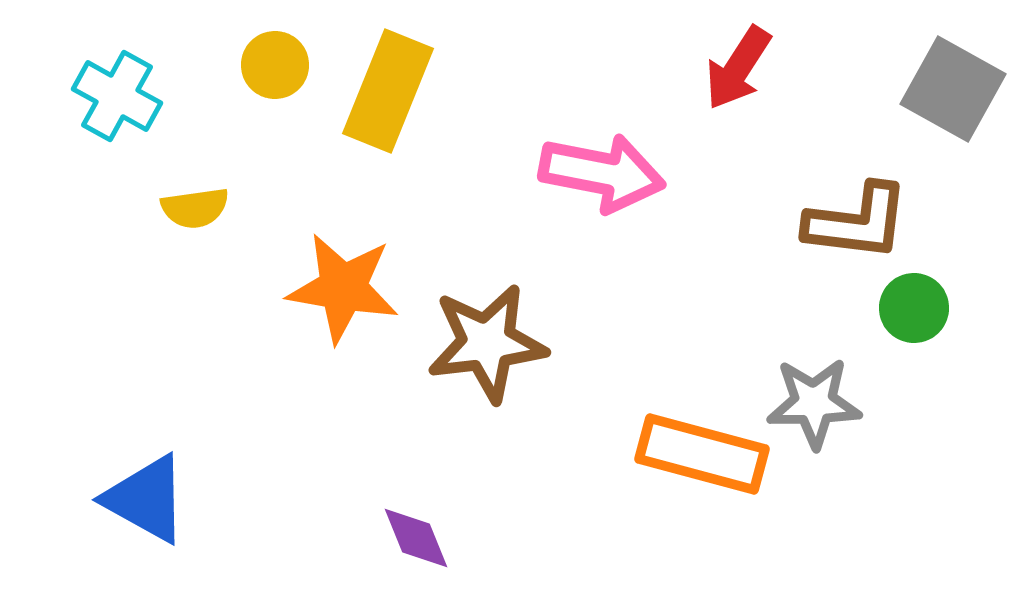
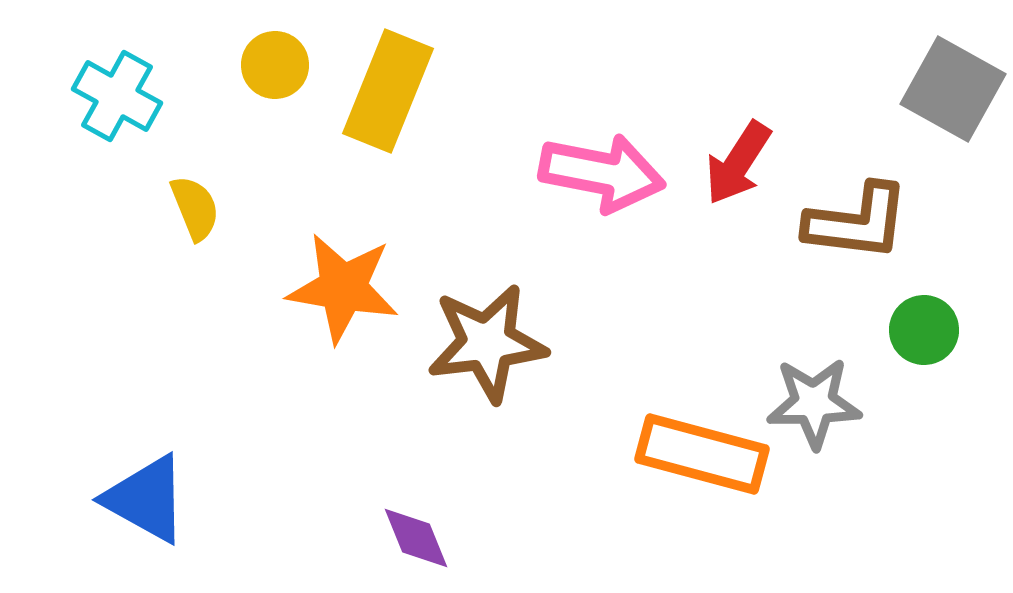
red arrow: moved 95 px down
yellow semicircle: rotated 104 degrees counterclockwise
green circle: moved 10 px right, 22 px down
